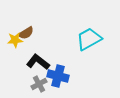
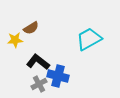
brown semicircle: moved 5 px right, 5 px up
